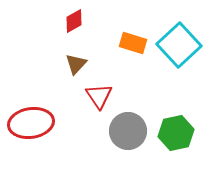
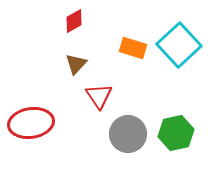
orange rectangle: moved 5 px down
gray circle: moved 3 px down
